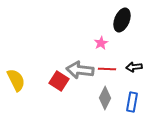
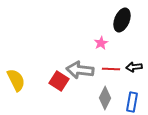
red line: moved 4 px right
